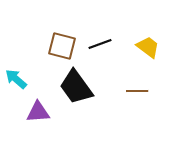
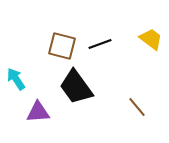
yellow trapezoid: moved 3 px right, 8 px up
cyan arrow: rotated 15 degrees clockwise
brown line: moved 16 px down; rotated 50 degrees clockwise
